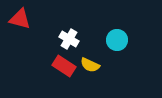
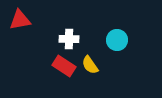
red triangle: moved 1 px down; rotated 25 degrees counterclockwise
white cross: rotated 30 degrees counterclockwise
yellow semicircle: rotated 30 degrees clockwise
